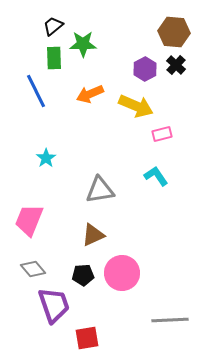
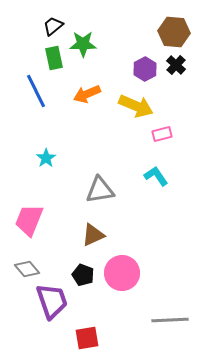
green rectangle: rotated 10 degrees counterclockwise
orange arrow: moved 3 px left
gray diamond: moved 6 px left
black pentagon: rotated 25 degrees clockwise
purple trapezoid: moved 2 px left, 4 px up
